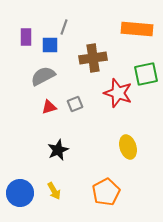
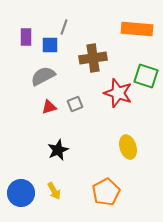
green square: moved 2 px down; rotated 30 degrees clockwise
blue circle: moved 1 px right
